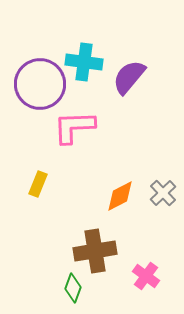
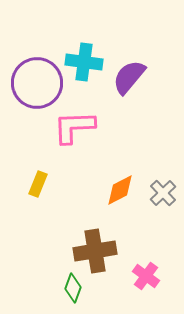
purple circle: moved 3 px left, 1 px up
orange diamond: moved 6 px up
